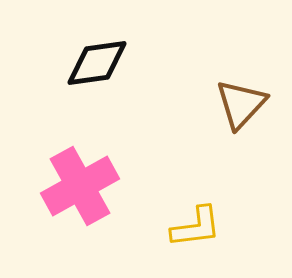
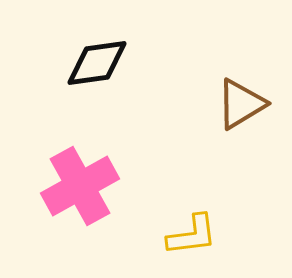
brown triangle: rotated 16 degrees clockwise
yellow L-shape: moved 4 px left, 8 px down
